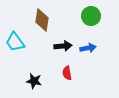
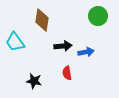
green circle: moved 7 px right
blue arrow: moved 2 px left, 4 px down
